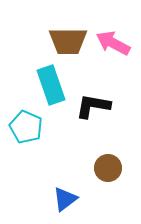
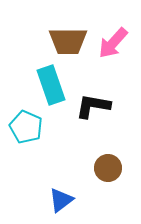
pink arrow: rotated 76 degrees counterclockwise
blue triangle: moved 4 px left, 1 px down
